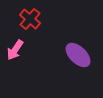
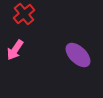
red cross: moved 6 px left, 5 px up; rotated 10 degrees clockwise
